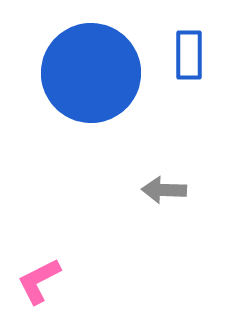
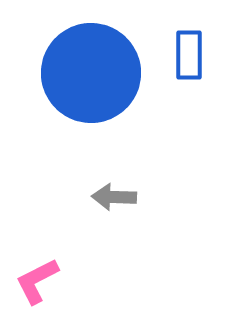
gray arrow: moved 50 px left, 7 px down
pink L-shape: moved 2 px left
